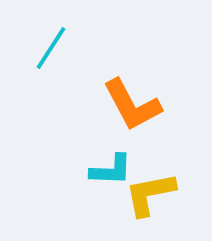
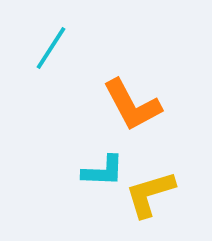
cyan L-shape: moved 8 px left, 1 px down
yellow L-shape: rotated 6 degrees counterclockwise
